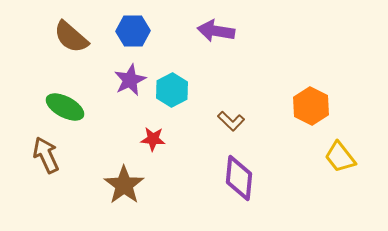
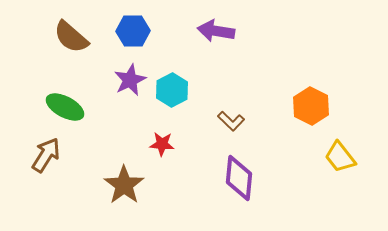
red star: moved 9 px right, 5 px down
brown arrow: rotated 57 degrees clockwise
